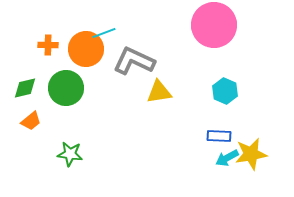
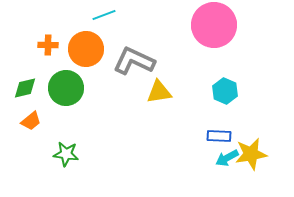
cyan line: moved 18 px up
green star: moved 4 px left
